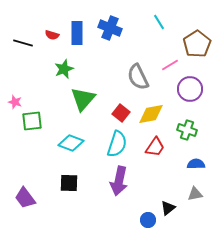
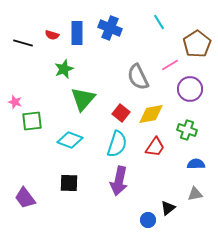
cyan diamond: moved 1 px left, 3 px up
